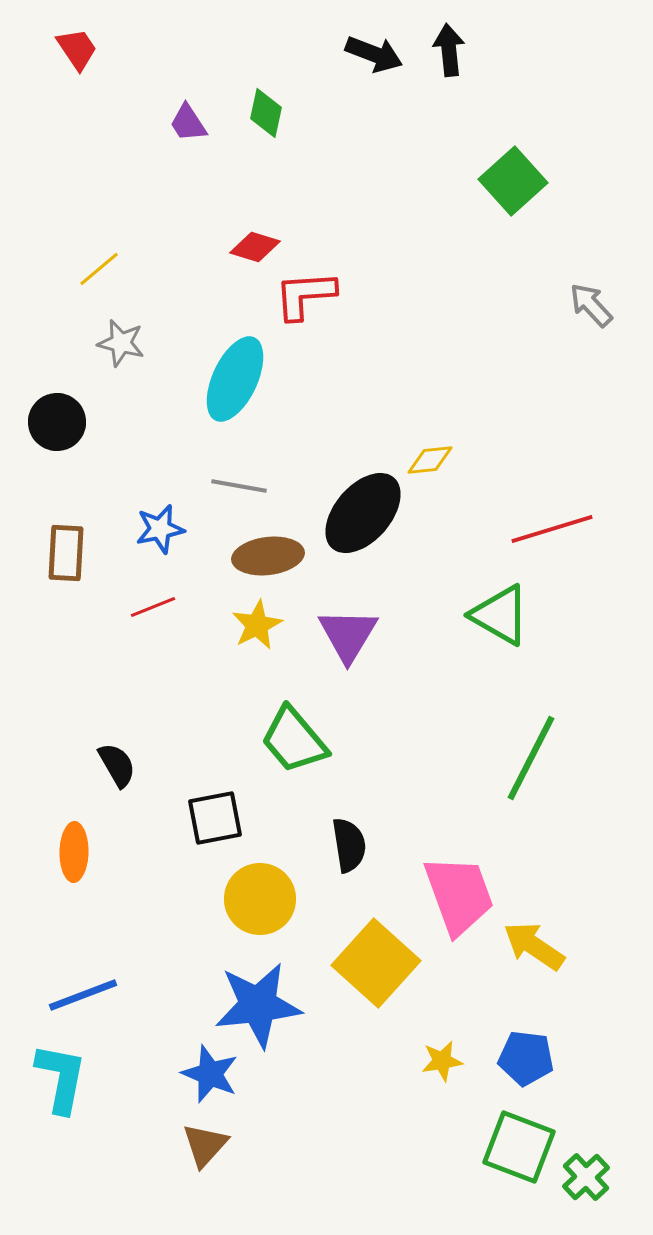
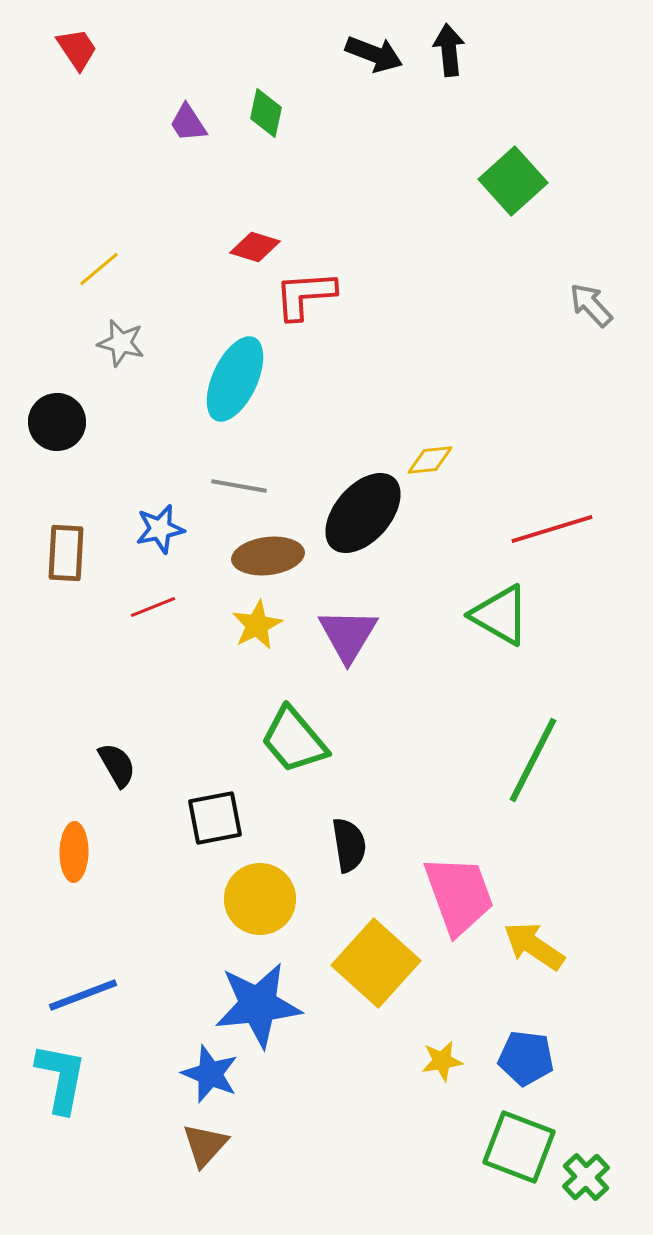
green line at (531, 758): moved 2 px right, 2 px down
